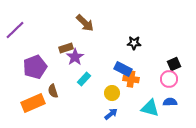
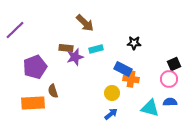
brown rectangle: rotated 24 degrees clockwise
purple star: rotated 18 degrees clockwise
cyan rectangle: moved 12 px right, 30 px up; rotated 32 degrees clockwise
orange rectangle: rotated 20 degrees clockwise
